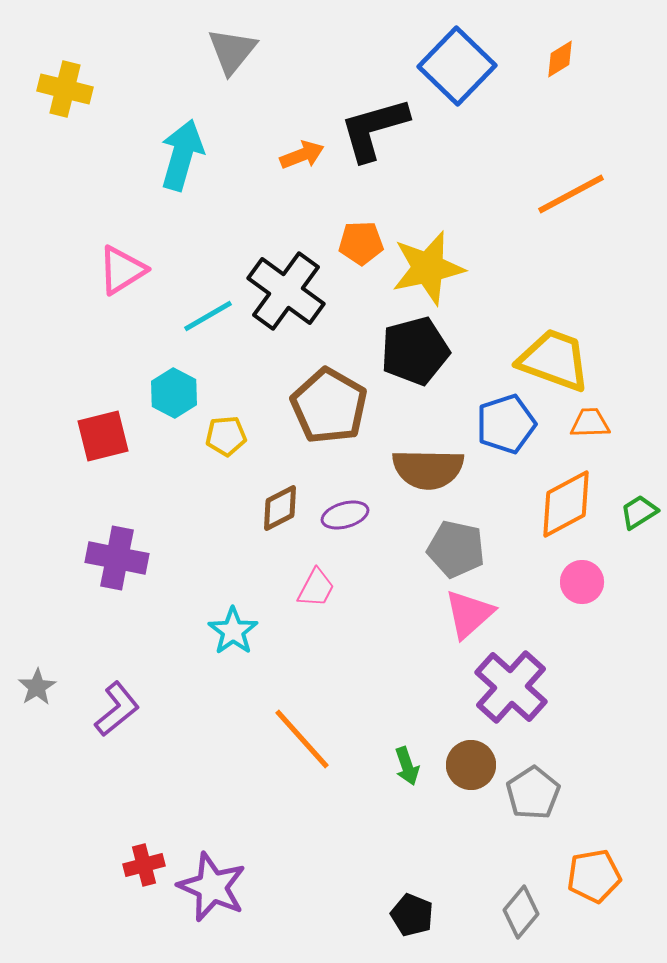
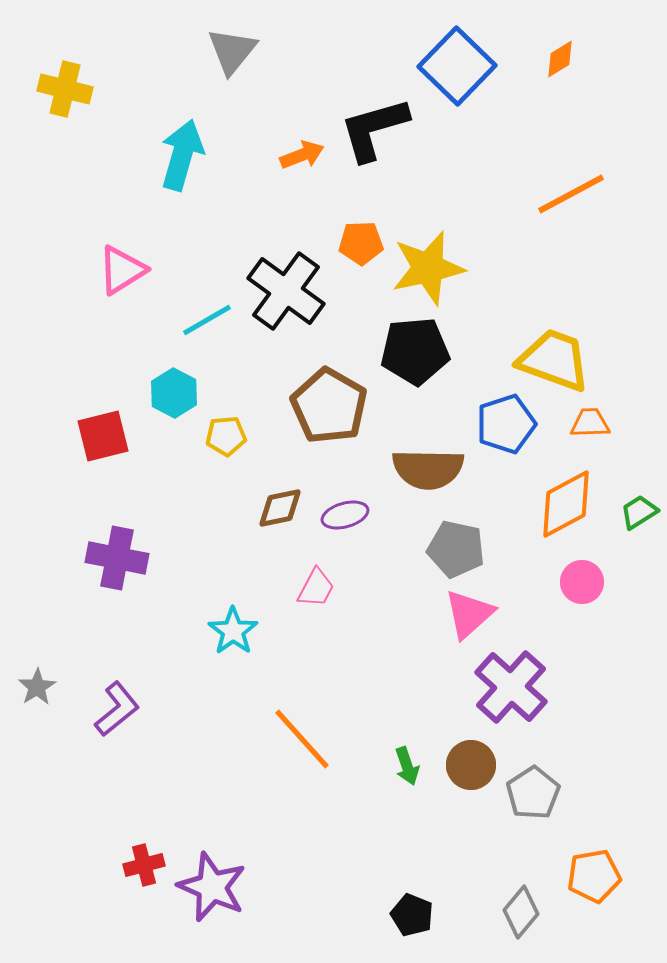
cyan line at (208, 316): moved 1 px left, 4 px down
black pentagon at (415, 351): rotated 10 degrees clockwise
brown diamond at (280, 508): rotated 15 degrees clockwise
